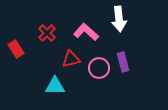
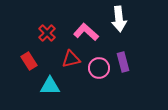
red rectangle: moved 13 px right, 12 px down
cyan triangle: moved 5 px left
